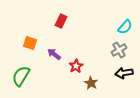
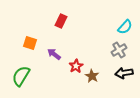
brown star: moved 1 px right, 7 px up
